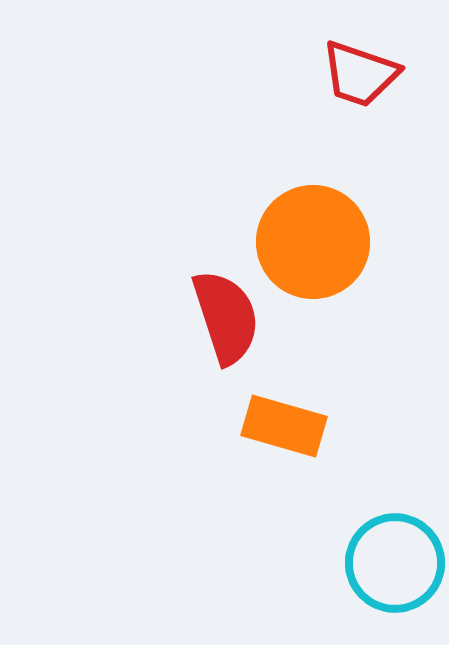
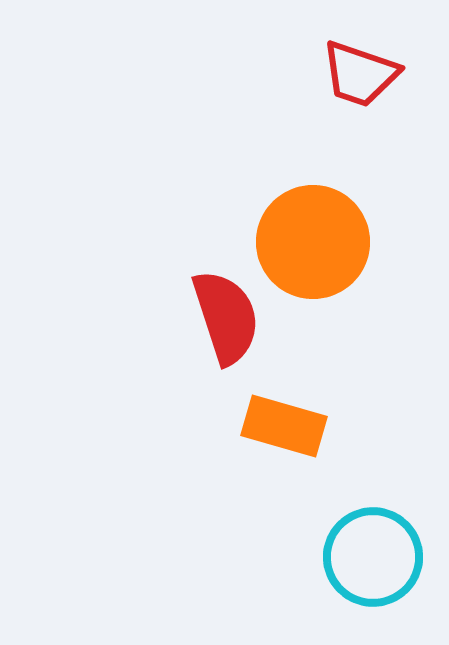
cyan circle: moved 22 px left, 6 px up
